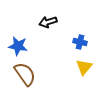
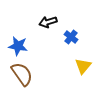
blue cross: moved 9 px left, 5 px up; rotated 24 degrees clockwise
yellow triangle: moved 1 px left, 1 px up
brown semicircle: moved 3 px left
